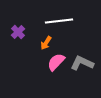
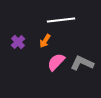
white line: moved 2 px right, 1 px up
purple cross: moved 10 px down
orange arrow: moved 1 px left, 2 px up
